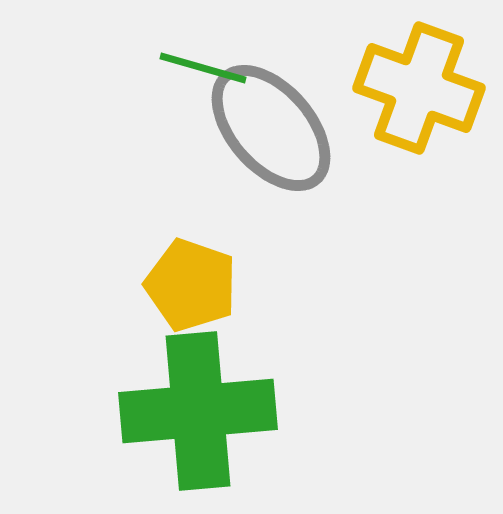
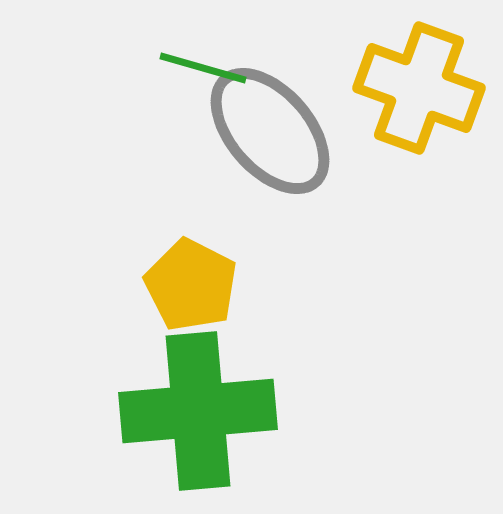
gray ellipse: moved 1 px left, 3 px down
yellow pentagon: rotated 8 degrees clockwise
